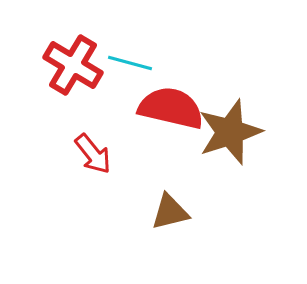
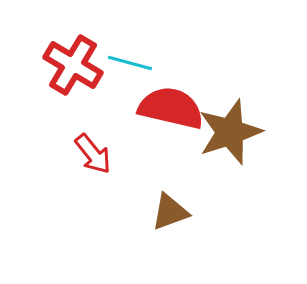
brown triangle: rotated 6 degrees counterclockwise
